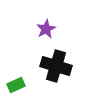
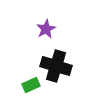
green rectangle: moved 15 px right
